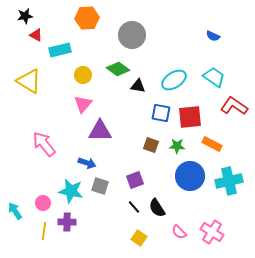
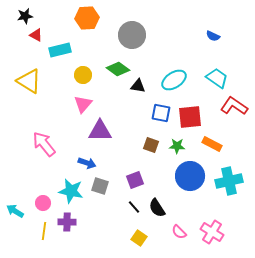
cyan trapezoid: moved 3 px right, 1 px down
cyan arrow: rotated 24 degrees counterclockwise
